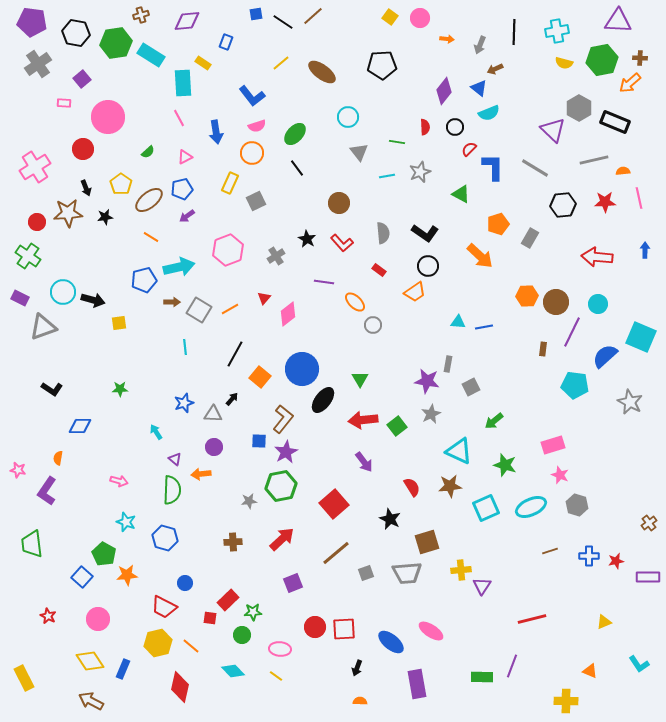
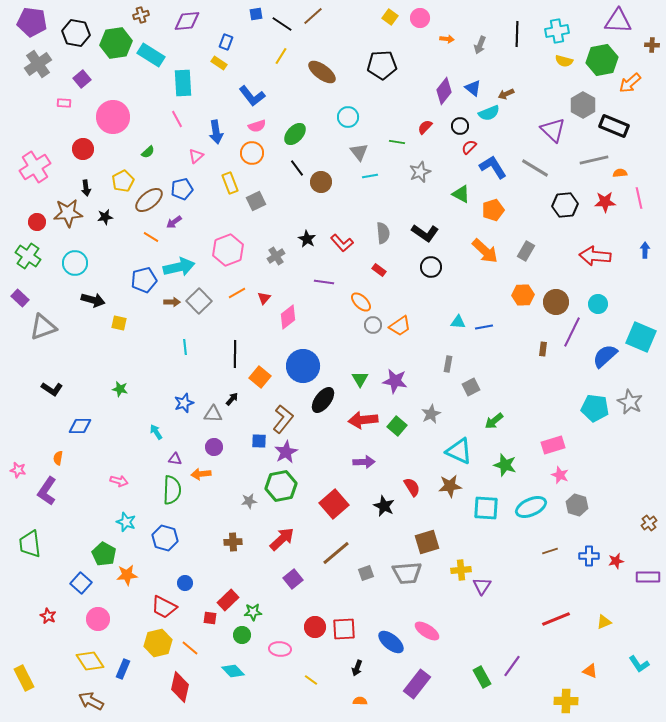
black line at (283, 22): moved 1 px left, 2 px down
black line at (514, 32): moved 3 px right, 2 px down
brown cross at (640, 58): moved 12 px right, 13 px up
yellow rectangle at (203, 63): moved 16 px right
yellow line at (281, 63): moved 7 px up; rotated 18 degrees counterclockwise
yellow semicircle at (564, 63): moved 2 px up
brown arrow at (495, 69): moved 11 px right, 25 px down
blue triangle at (479, 88): moved 6 px left
gray hexagon at (579, 108): moved 4 px right, 3 px up
pink circle at (108, 117): moved 5 px right
pink line at (179, 118): moved 2 px left, 1 px down
black rectangle at (615, 122): moved 1 px left, 4 px down
red semicircle at (425, 127): rotated 133 degrees counterclockwise
black circle at (455, 127): moved 5 px right, 1 px up
red semicircle at (469, 149): moved 2 px up
pink triangle at (185, 157): moved 11 px right, 1 px up; rotated 14 degrees counterclockwise
blue L-shape at (493, 167): rotated 32 degrees counterclockwise
orange semicircle at (623, 171): moved 3 px left, 2 px down
cyan line at (387, 176): moved 17 px left
yellow rectangle at (230, 183): rotated 45 degrees counterclockwise
yellow pentagon at (121, 184): moved 2 px right, 3 px up; rotated 10 degrees clockwise
black arrow at (86, 188): rotated 14 degrees clockwise
brown circle at (339, 203): moved 18 px left, 21 px up
black hexagon at (563, 205): moved 2 px right
purple arrow at (187, 216): moved 13 px left, 6 px down
orange pentagon at (498, 224): moved 5 px left, 14 px up
gray rectangle at (530, 238): moved 4 px left, 13 px down
orange arrow at (480, 256): moved 5 px right, 5 px up
red arrow at (597, 257): moved 2 px left, 1 px up
black circle at (428, 266): moved 3 px right, 1 px down
cyan circle at (63, 292): moved 12 px right, 29 px up
orange trapezoid at (415, 292): moved 15 px left, 34 px down
orange hexagon at (527, 296): moved 4 px left, 1 px up
purple rectangle at (20, 298): rotated 18 degrees clockwise
orange ellipse at (355, 302): moved 6 px right
orange line at (230, 309): moved 7 px right, 16 px up
gray square at (199, 310): moved 9 px up; rotated 15 degrees clockwise
pink diamond at (288, 314): moved 3 px down
yellow square at (119, 323): rotated 21 degrees clockwise
black line at (235, 354): rotated 28 degrees counterclockwise
blue circle at (302, 369): moved 1 px right, 3 px up
purple star at (427, 381): moved 32 px left
cyan pentagon at (575, 385): moved 20 px right, 23 px down
green star at (120, 389): rotated 14 degrees clockwise
green square at (397, 426): rotated 12 degrees counterclockwise
purple triangle at (175, 459): rotated 32 degrees counterclockwise
purple arrow at (364, 462): rotated 55 degrees counterclockwise
cyan square at (486, 508): rotated 28 degrees clockwise
black star at (390, 519): moved 6 px left, 13 px up
green trapezoid at (32, 544): moved 2 px left
blue square at (82, 577): moved 1 px left, 6 px down
purple square at (293, 583): moved 4 px up; rotated 18 degrees counterclockwise
red line at (532, 619): moved 24 px right; rotated 8 degrees counterclockwise
pink ellipse at (431, 631): moved 4 px left
orange line at (191, 646): moved 1 px left, 2 px down
purple line at (512, 666): rotated 15 degrees clockwise
yellow line at (276, 676): moved 35 px right, 4 px down
green rectangle at (482, 677): rotated 60 degrees clockwise
purple rectangle at (417, 684): rotated 48 degrees clockwise
